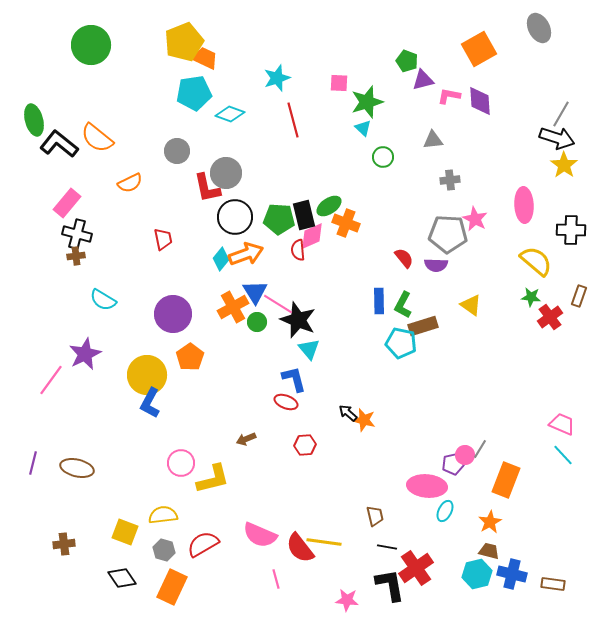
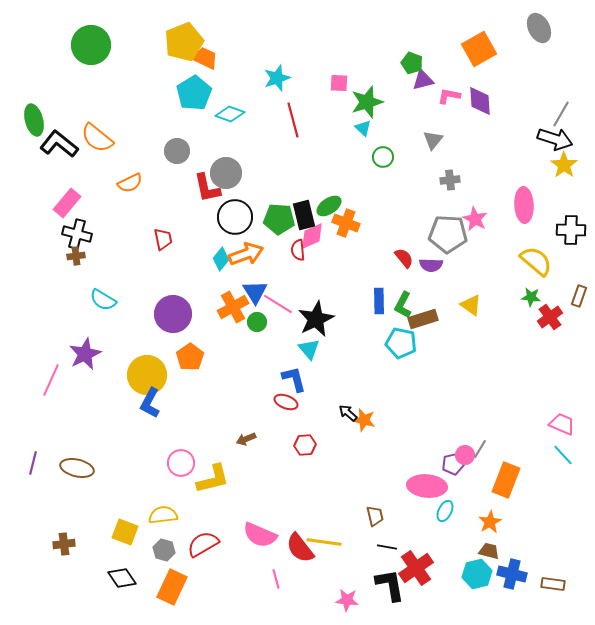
green pentagon at (407, 61): moved 5 px right, 2 px down
cyan pentagon at (194, 93): rotated 24 degrees counterclockwise
black arrow at (557, 138): moved 2 px left, 1 px down
gray triangle at (433, 140): rotated 45 degrees counterclockwise
purple semicircle at (436, 265): moved 5 px left
black star at (298, 320): moved 18 px right, 1 px up; rotated 24 degrees clockwise
brown rectangle at (423, 326): moved 7 px up
pink line at (51, 380): rotated 12 degrees counterclockwise
